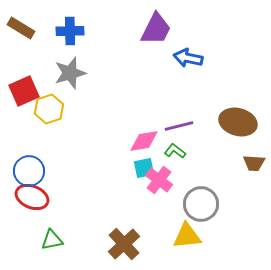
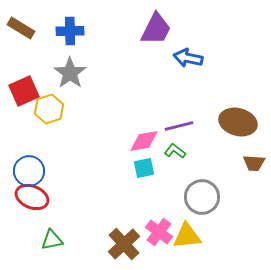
gray star: rotated 20 degrees counterclockwise
pink cross: moved 52 px down
gray circle: moved 1 px right, 7 px up
